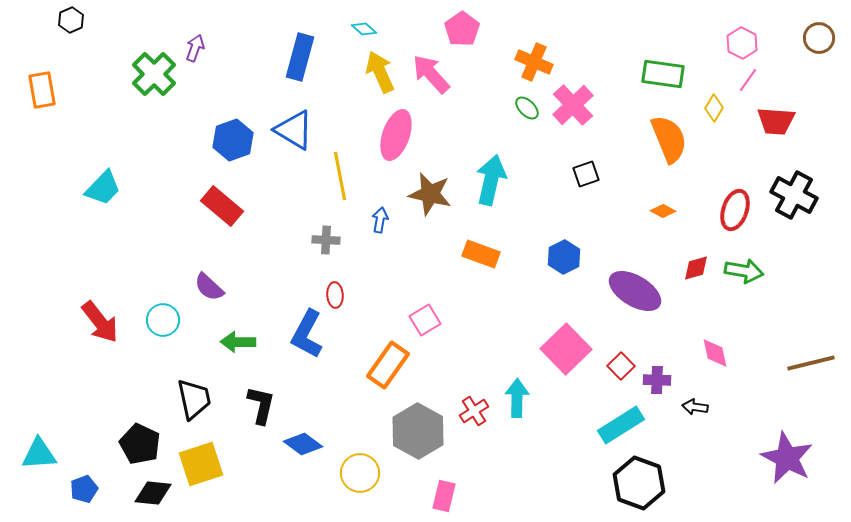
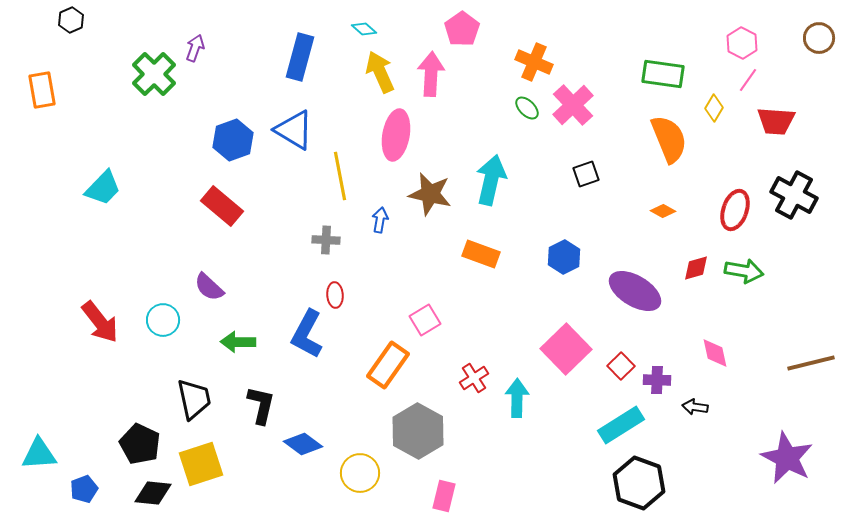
pink arrow at (431, 74): rotated 45 degrees clockwise
pink ellipse at (396, 135): rotated 9 degrees counterclockwise
red cross at (474, 411): moved 33 px up
